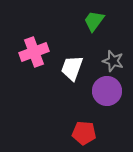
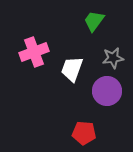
gray star: moved 3 px up; rotated 25 degrees counterclockwise
white trapezoid: moved 1 px down
